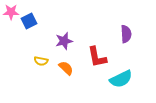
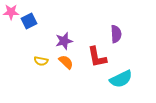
purple semicircle: moved 10 px left
orange semicircle: moved 6 px up
